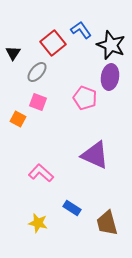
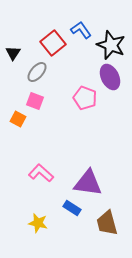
purple ellipse: rotated 35 degrees counterclockwise
pink square: moved 3 px left, 1 px up
purple triangle: moved 7 px left, 28 px down; rotated 16 degrees counterclockwise
